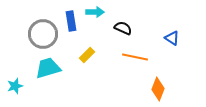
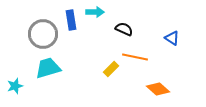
blue rectangle: moved 1 px up
black semicircle: moved 1 px right, 1 px down
yellow rectangle: moved 24 px right, 14 px down
orange diamond: rotated 70 degrees counterclockwise
